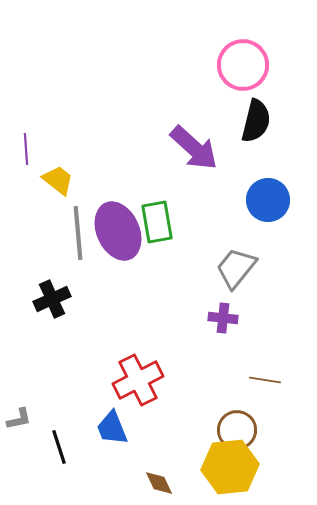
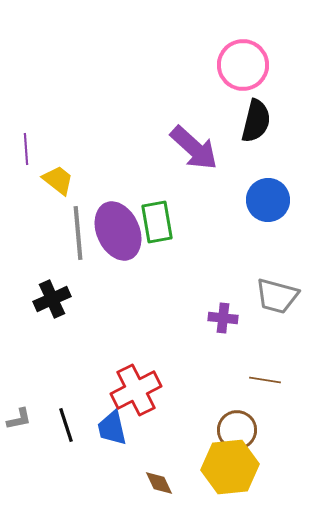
gray trapezoid: moved 41 px right, 28 px down; rotated 114 degrees counterclockwise
red cross: moved 2 px left, 10 px down
blue trapezoid: rotated 9 degrees clockwise
black line: moved 7 px right, 22 px up
